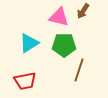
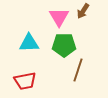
pink triangle: rotated 45 degrees clockwise
cyan triangle: rotated 30 degrees clockwise
brown line: moved 1 px left
